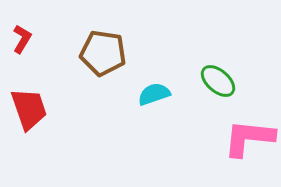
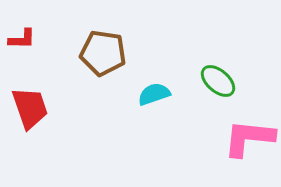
red L-shape: rotated 60 degrees clockwise
red trapezoid: moved 1 px right, 1 px up
